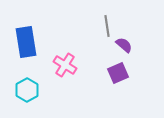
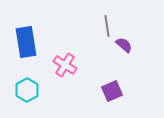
purple square: moved 6 px left, 18 px down
